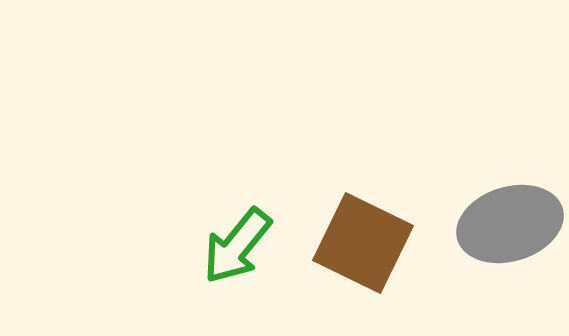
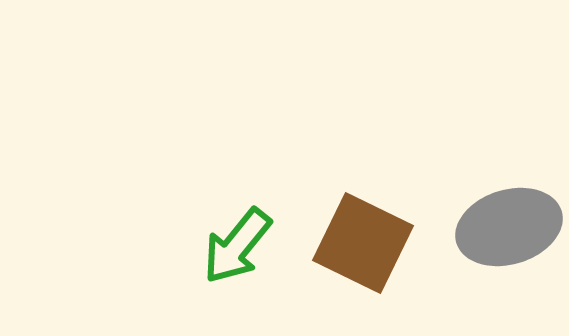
gray ellipse: moved 1 px left, 3 px down
